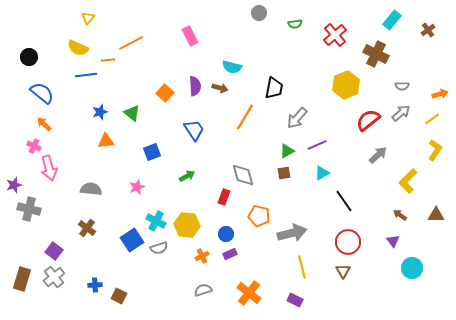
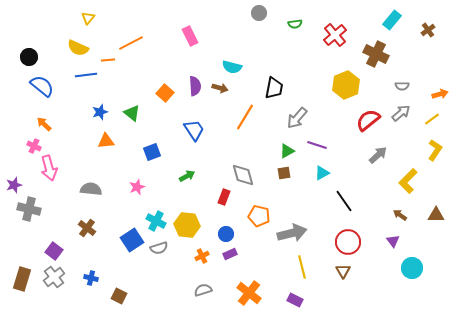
blue semicircle at (42, 93): moved 7 px up
purple line at (317, 145): rotated 42 degrees clockwise
blue cross at (95, 285): moved 4 px left, 7 px up; rotated 16 degrees clockwise
